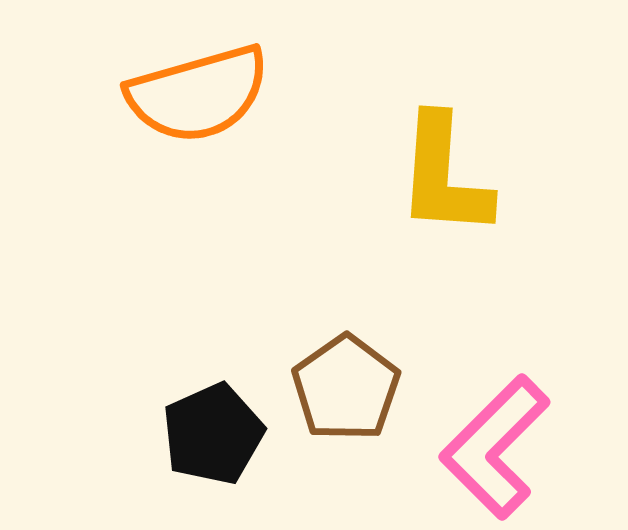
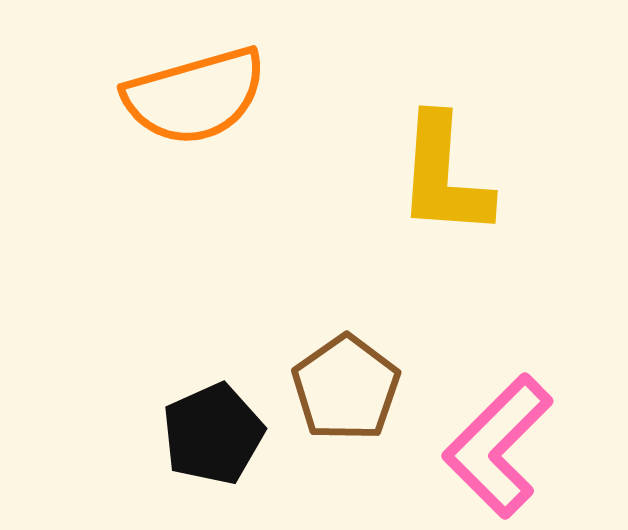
orange semicircle: moved 3 px left, 2 px down
pink L-shape: moved 3 px right, 1 px up
